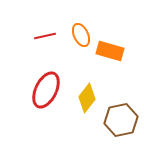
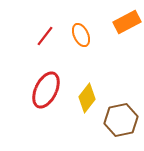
red line: rotated 40 degrees counterclockwise
orange rectangle: moved 17 px right, 29 px up; rotated 44 degrees counterclockwise
